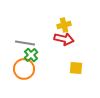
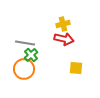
yellow cross: moved 1 px left, 1 px up
